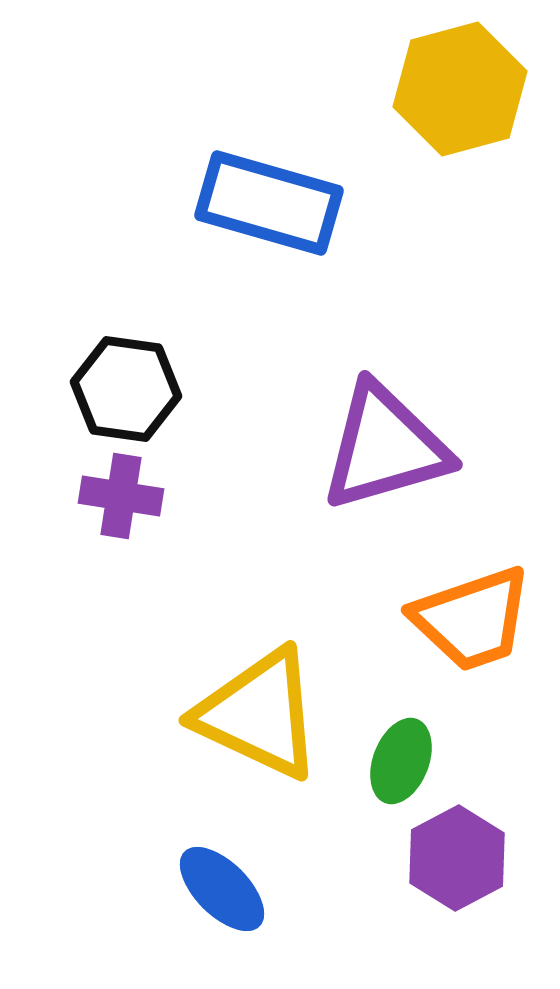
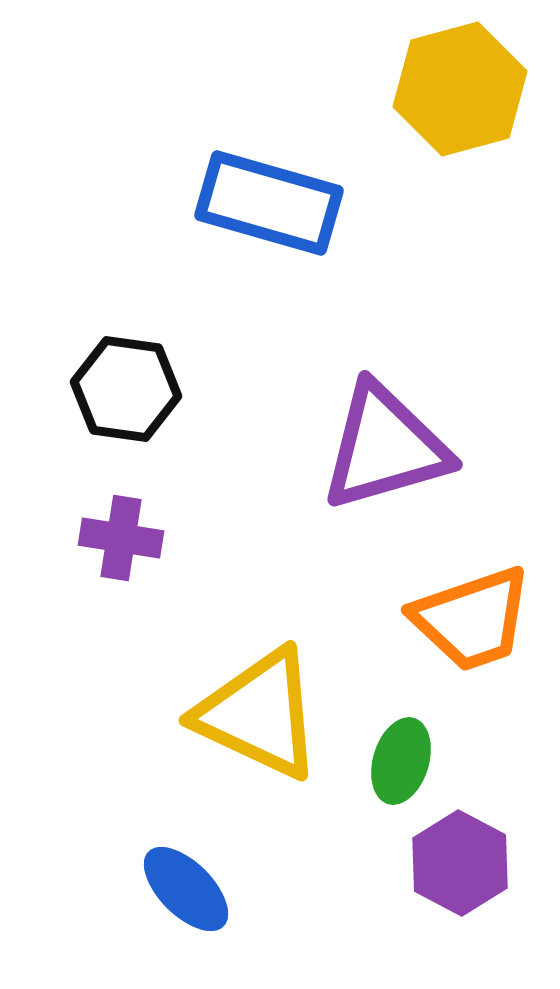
purple cross: moved 42 px down
green ellipse: rotated 4 degrees counterclockwise
purple hexagon: moved 3 px right, 5 px down; rotated 4 degrees counterclockwise
blue ellipse: moved 36 px left
